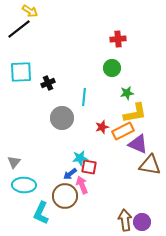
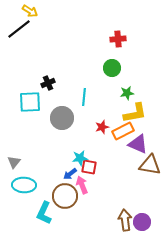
cyan square: moved 9 px right, 30 px down
cyan L-shape: moved 3 px right
